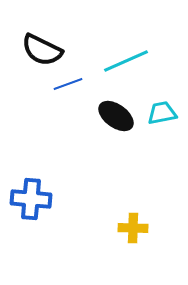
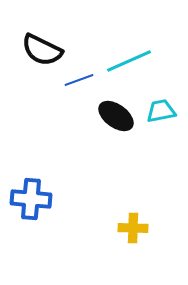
cyan line: moved 3 px right
blue line: moved 11 px right, 4 px up
cyan trapezoid: moved 1 px left, 2 px up
